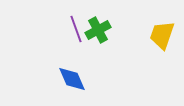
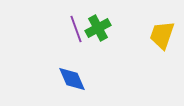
green cross: moved 2 px up
